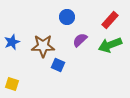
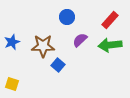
green arrow: rotated 15 degrees clockwise
blue square: rotated 16 degrees clockwise
